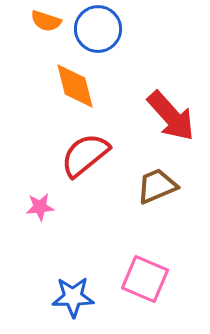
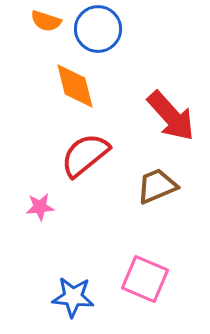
blue star: rotated 6 degrees clockwise
